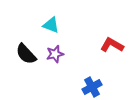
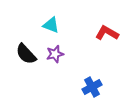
red L-shape: moved 5 px left, 12 px up
